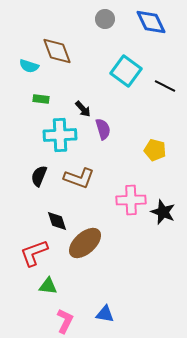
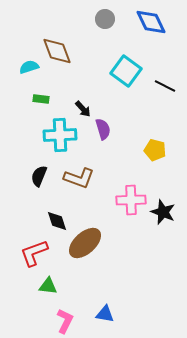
cyan semicircle: moved 1 px down; rotated 144 degrees clockwise
